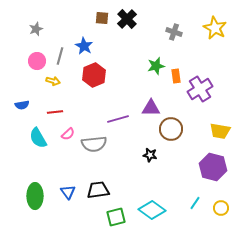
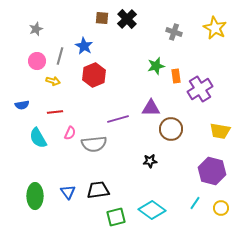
pink semicircle: moved 2 px right, 1 px up; rotated 24 degrees counterclockwise
black star: moved 6 px down; rotated 16 degrees counterclockwise
purple hexagon: moved 1 px left, 4 px down
